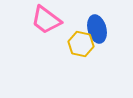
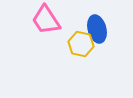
pink trapezoid: rotated 20 degrees clockwise
